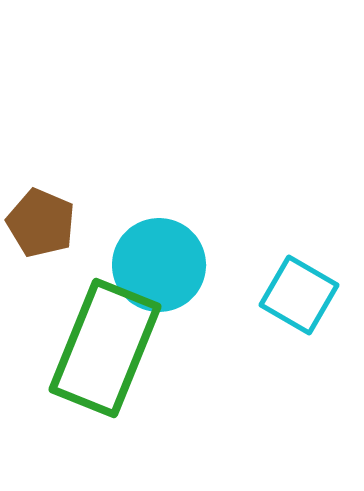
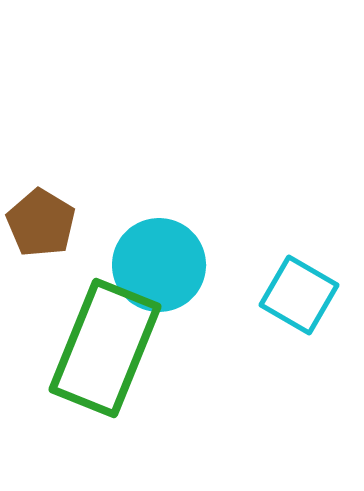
brown pentagon: rotated 8 degrees clockwise
